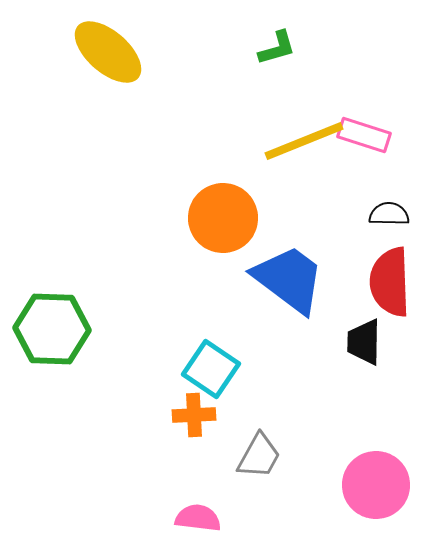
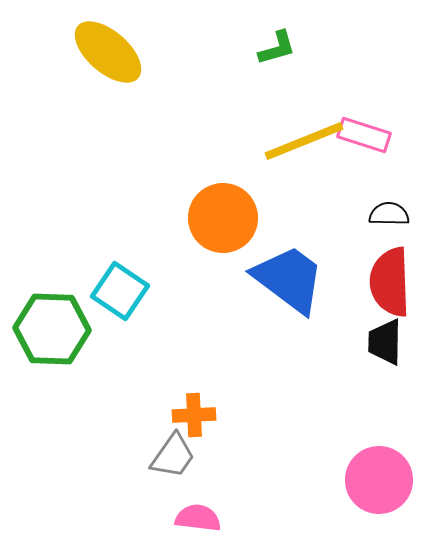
black trapezoid: moved 21 px right
cyan square: moved 91 px left, 78 px up
gray trapezoid: moved 86 px left; rotated 6 degrees clockwise
pink circle: moved 3 px right, 5 px up
